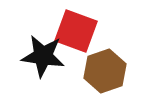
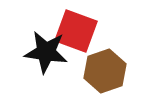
black star: moved 3 px right, 4 px up
